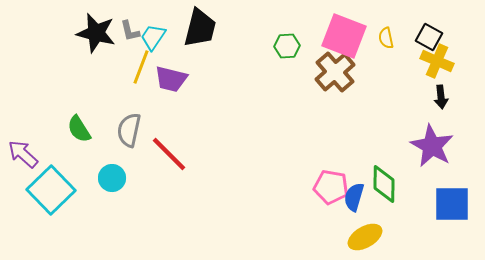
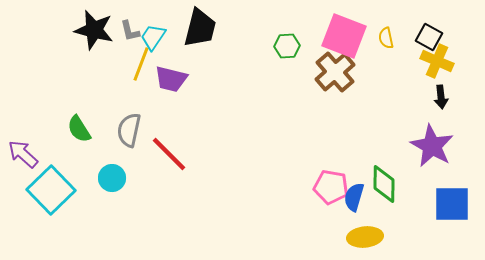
black star: moved 2 px left, 3 px up
yellow line: moved 3 px up
yellow ellipse: rotated 24 degrees clockwise
